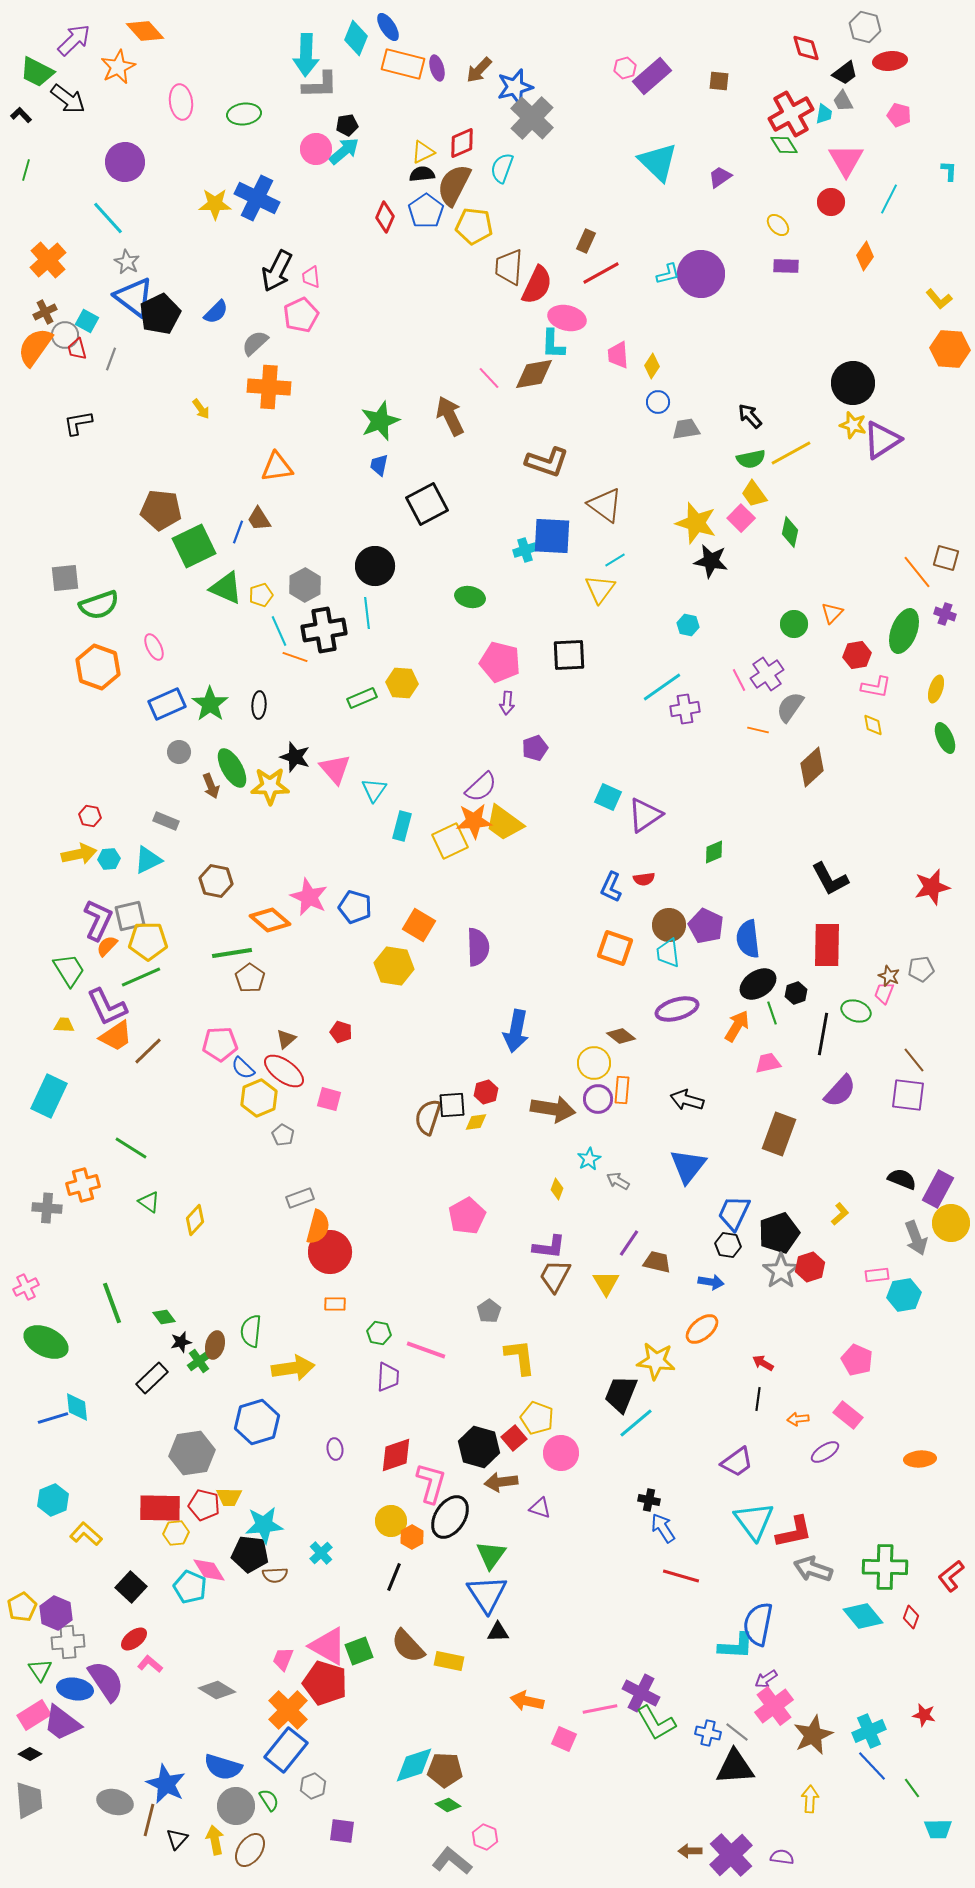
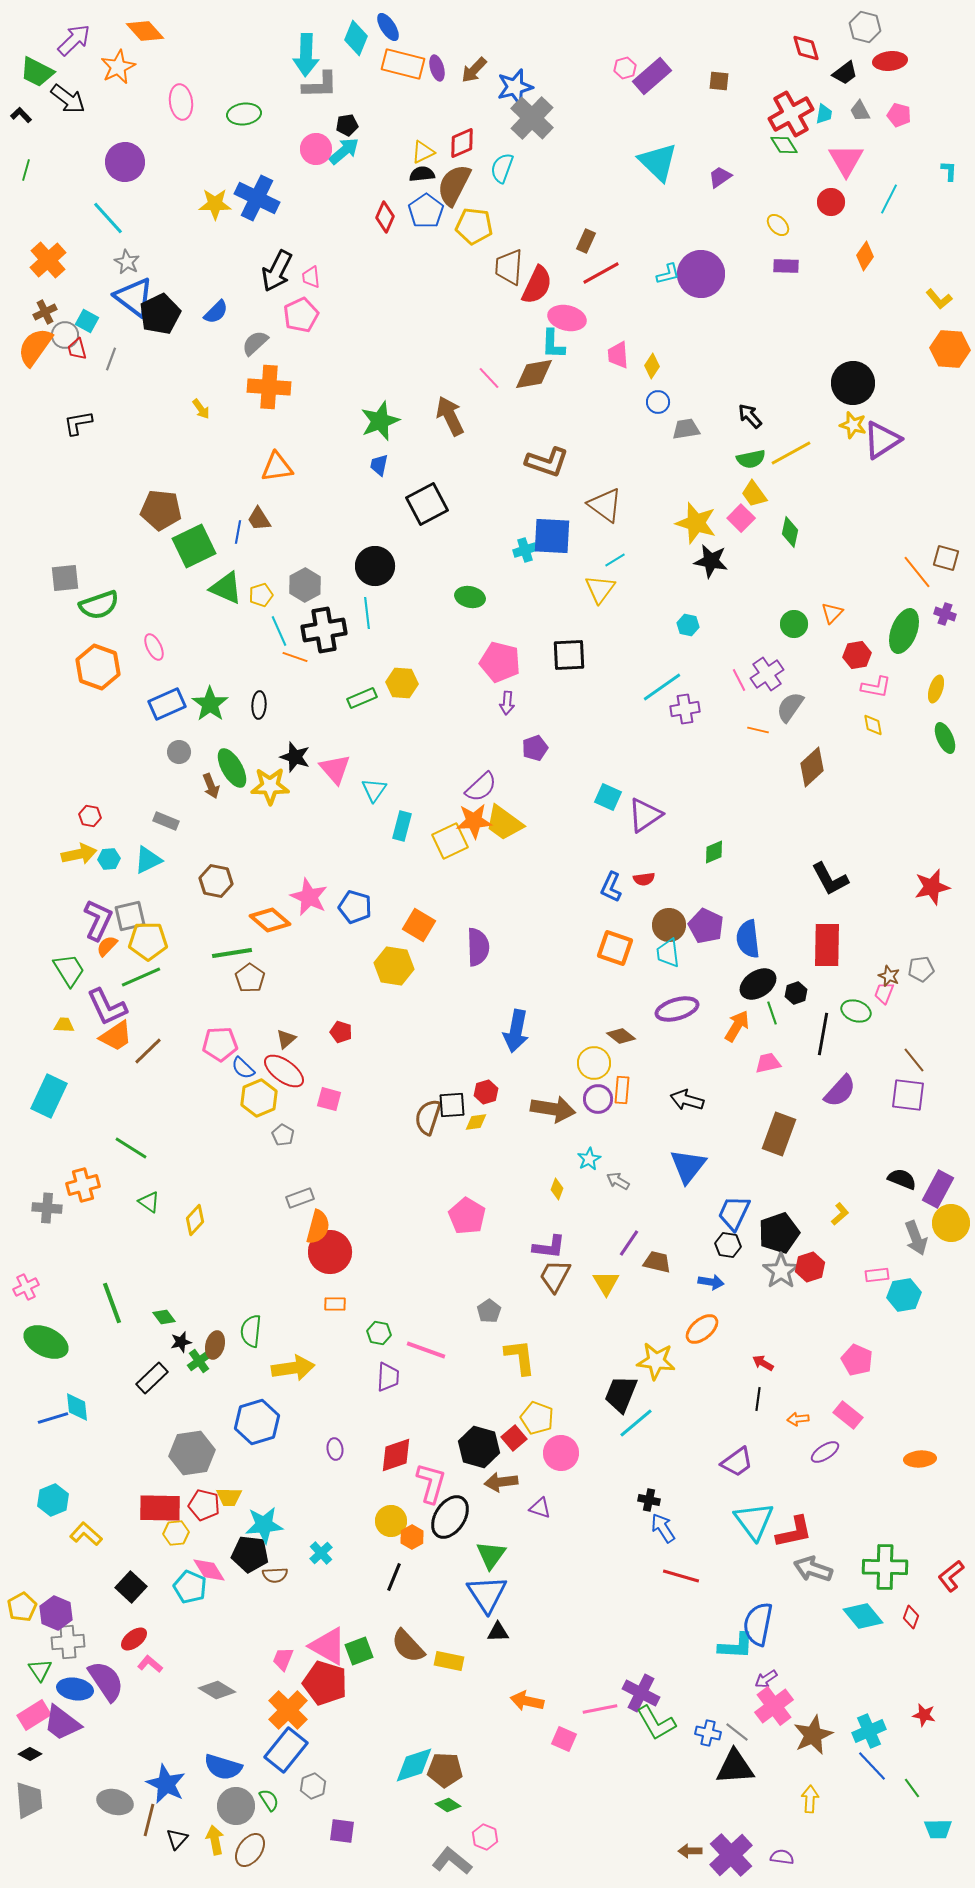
brown arrow at (479, 70): moved 5 px left
gray trapezoid at (843, 101): moved 17 px right, 10 px down
blue line at (238, 532): rotated 10 degrees counterclockwise
pink pentagon at (467, 1216): rotated 12 degrees counterclockwise
